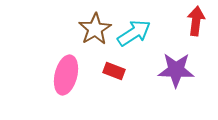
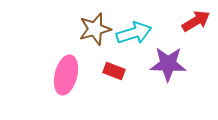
red arrow: rotated 52 degrees clockwise
brown star: rotated 16 degrees clockwise
cyan arrow: rotated 16 degrees clockwise
purple star: moved 8 px left, 6 px up
